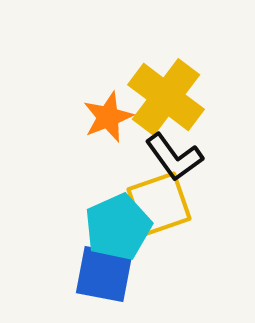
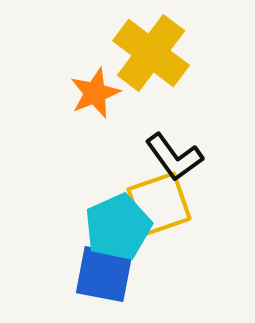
yellow cross: moved 15 px left, 44 px up
orange star: moved 13 px left, 24 px up
